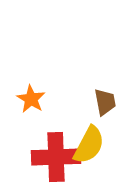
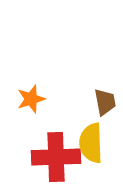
orange star: rotated 24 degrees clockwise
yellow semicircle: moved 2 px right, 2 px up; rotated 150 degrees clockwise
